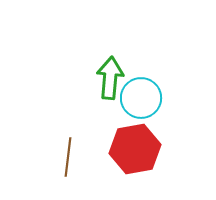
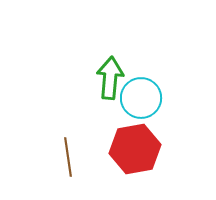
brown line: rotated 15 degrees counterclockwise
